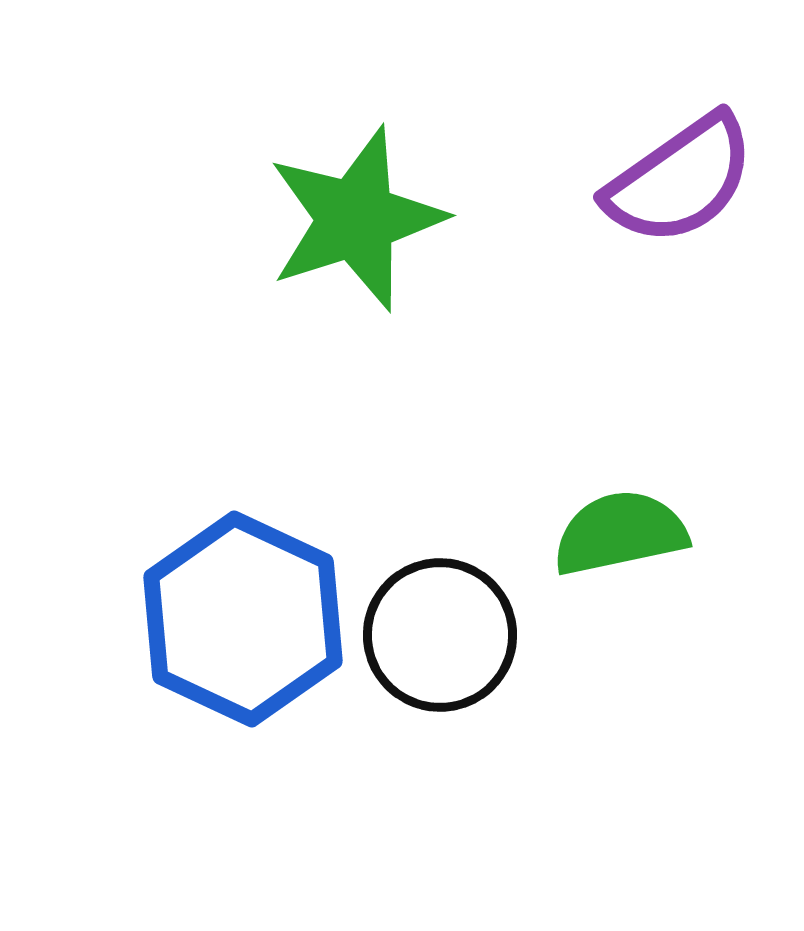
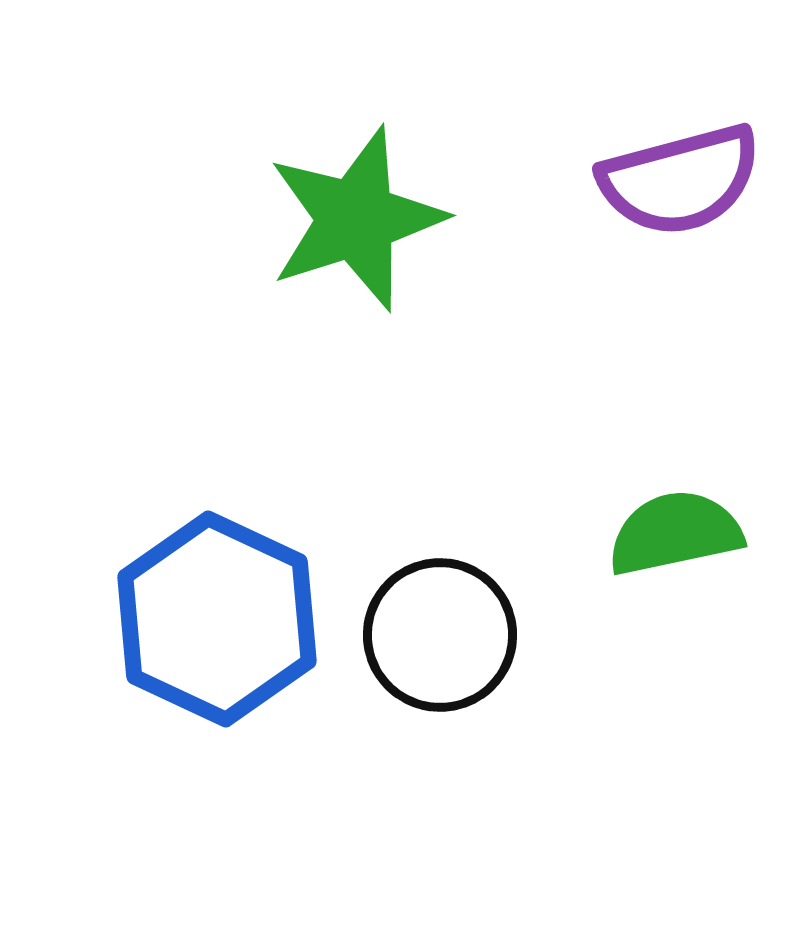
purple semicircle: rotated 20 degrees clockwise
green semicircle: moved 55 px right
blue hexagon: moved 26 px left
